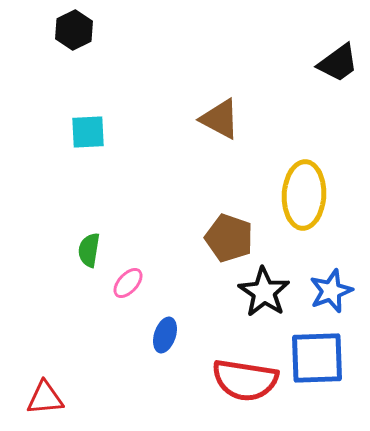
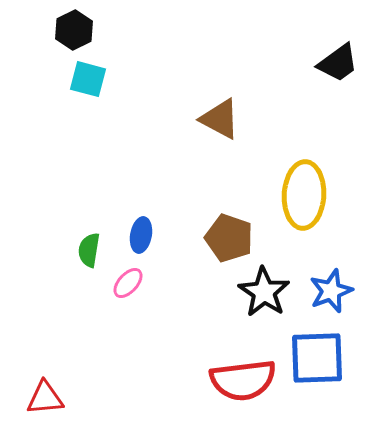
cyan square: moved 53 px up; rotated 18 degrees clockwise
blue ellipse: moved 24 px left, 100 px up; rotated 8 degrees counterclockwise
red semicircle: moved 2 px left; rotated 16 degrees counterclockwise
